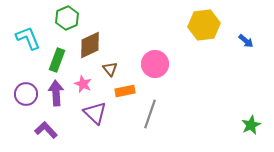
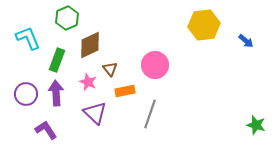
pink circle: moved 1 px down
pink star: moved 5 px right, 2 px up
green star: moved 5 px right; rotated 30 degrees counterclockwise
purple L-shape: rotated 10 degrees clockwise
